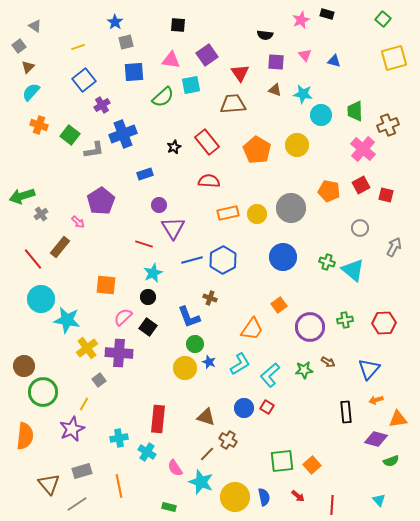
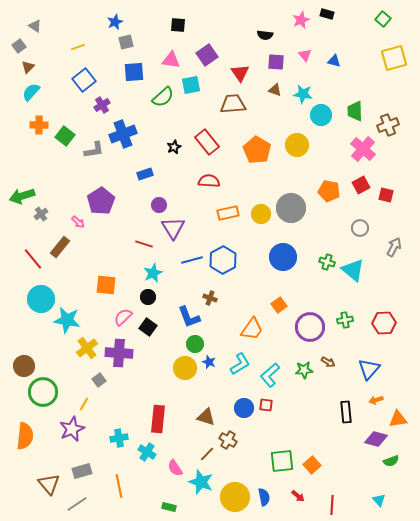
blue star at (115, 22): rotated 14 degrees clockwise
orange cross at (39, 125): rotated 18 degrees counterclockwise
green square at (70, 135): moved 5 px left, 1 px down
yellow circle at (257, 214): moved 4 px right
red square at (267, 407): moved 1 px left, 2 px up; rotated 24 degrees counterclockwise
